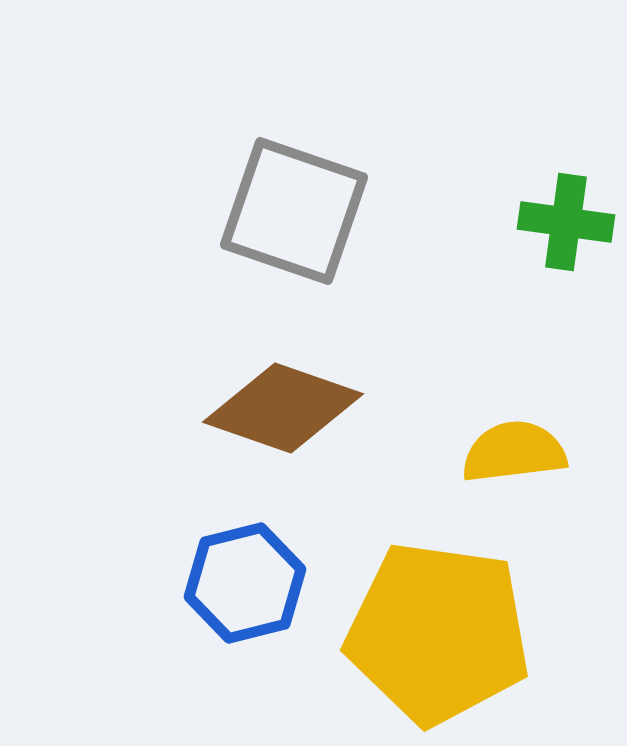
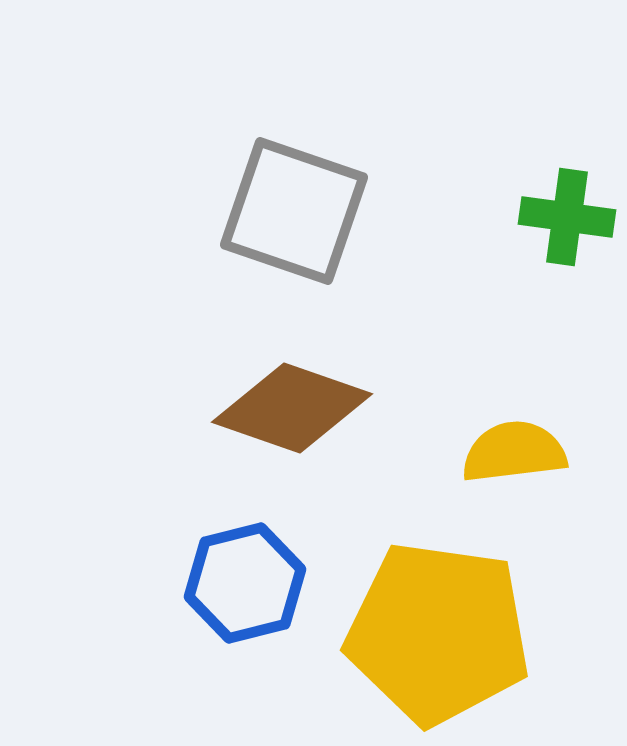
green cross: moved 1 px right, 5 px up
brown diamond: moved 9 px right
